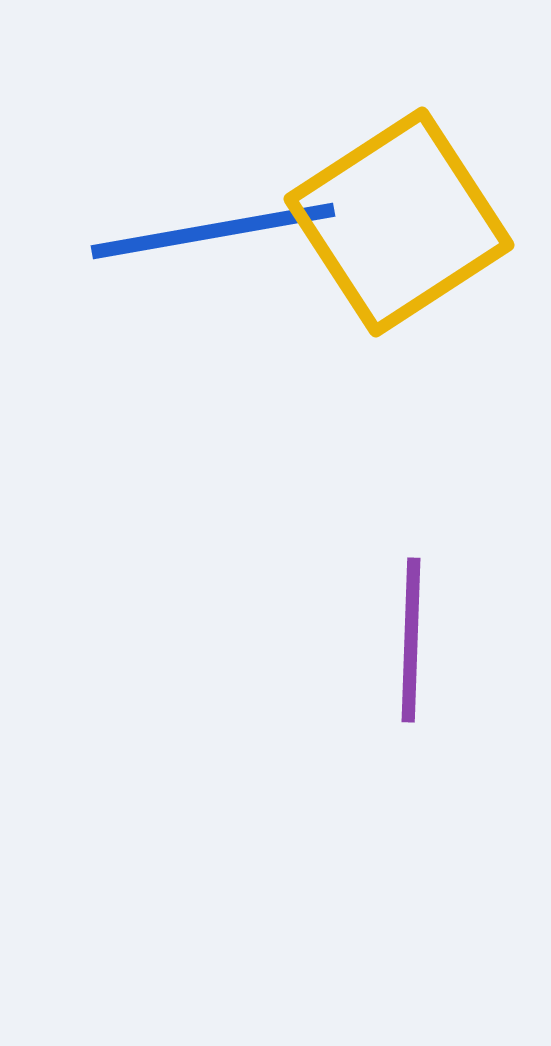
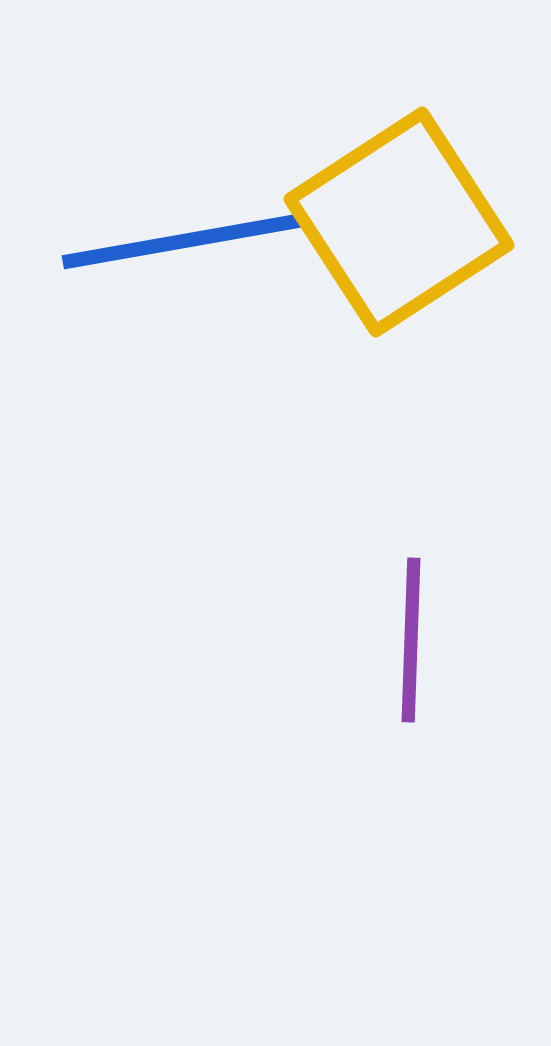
blue line: moved 29 px left, 10 px down
